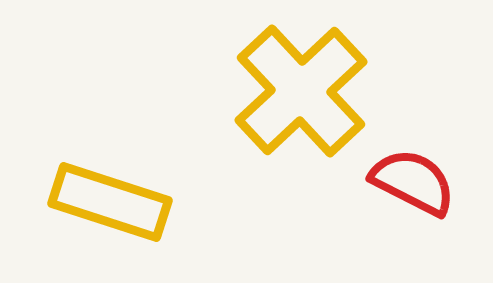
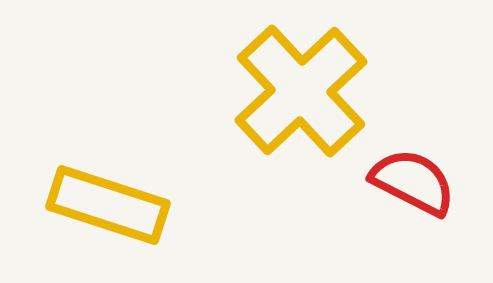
yellow rectangle: moved 2 px left, 3 px down
